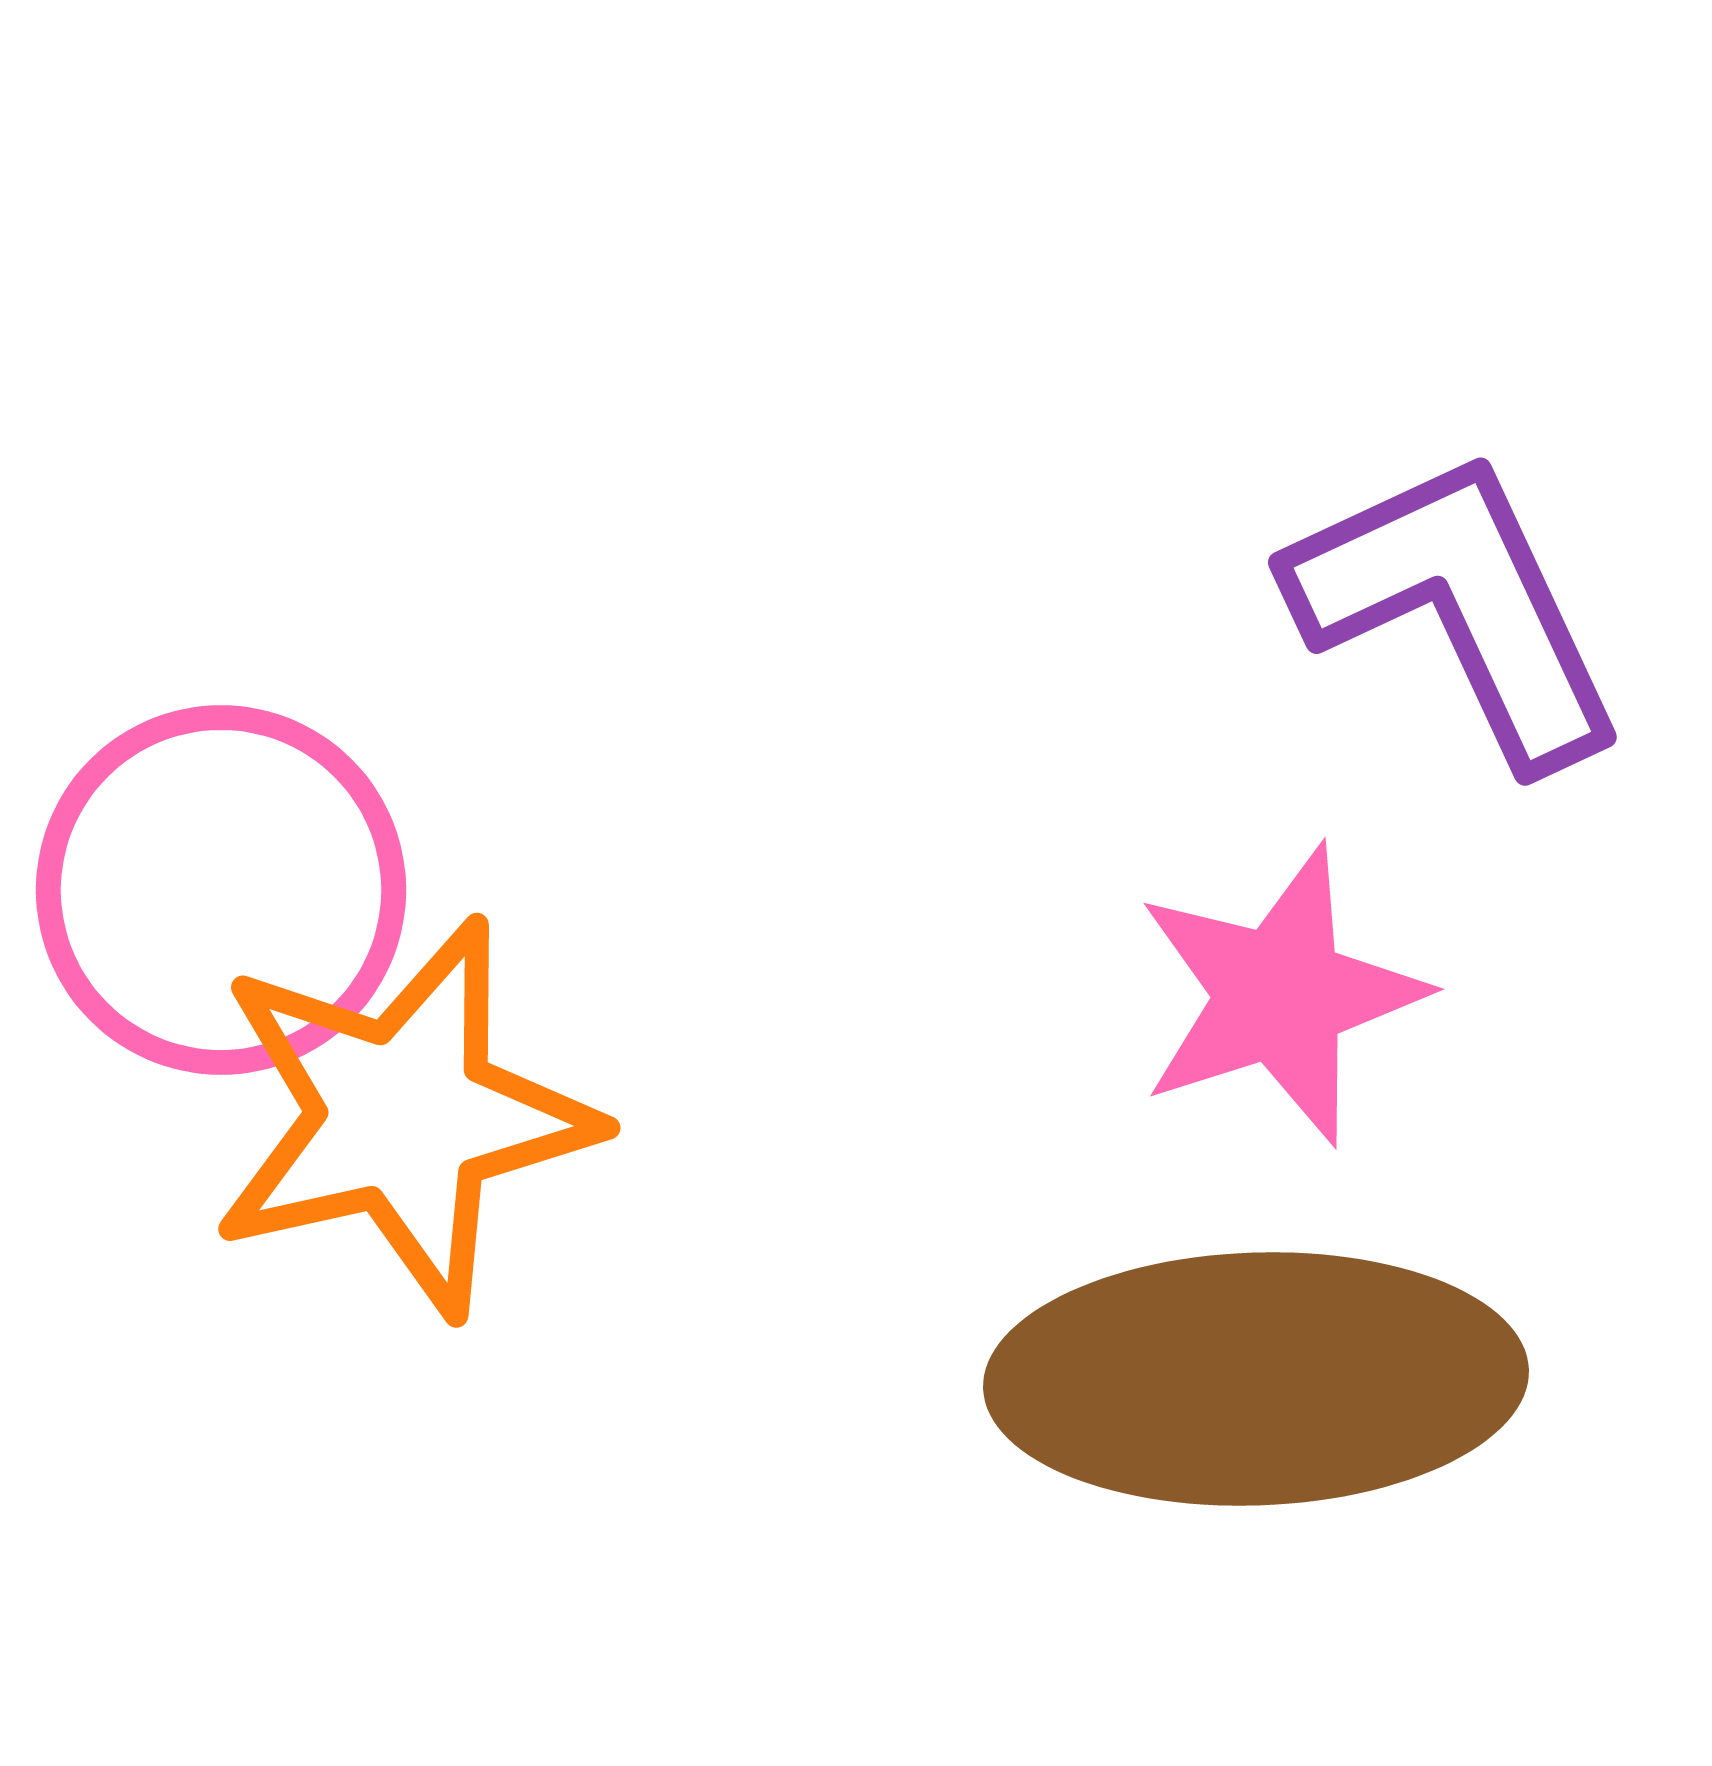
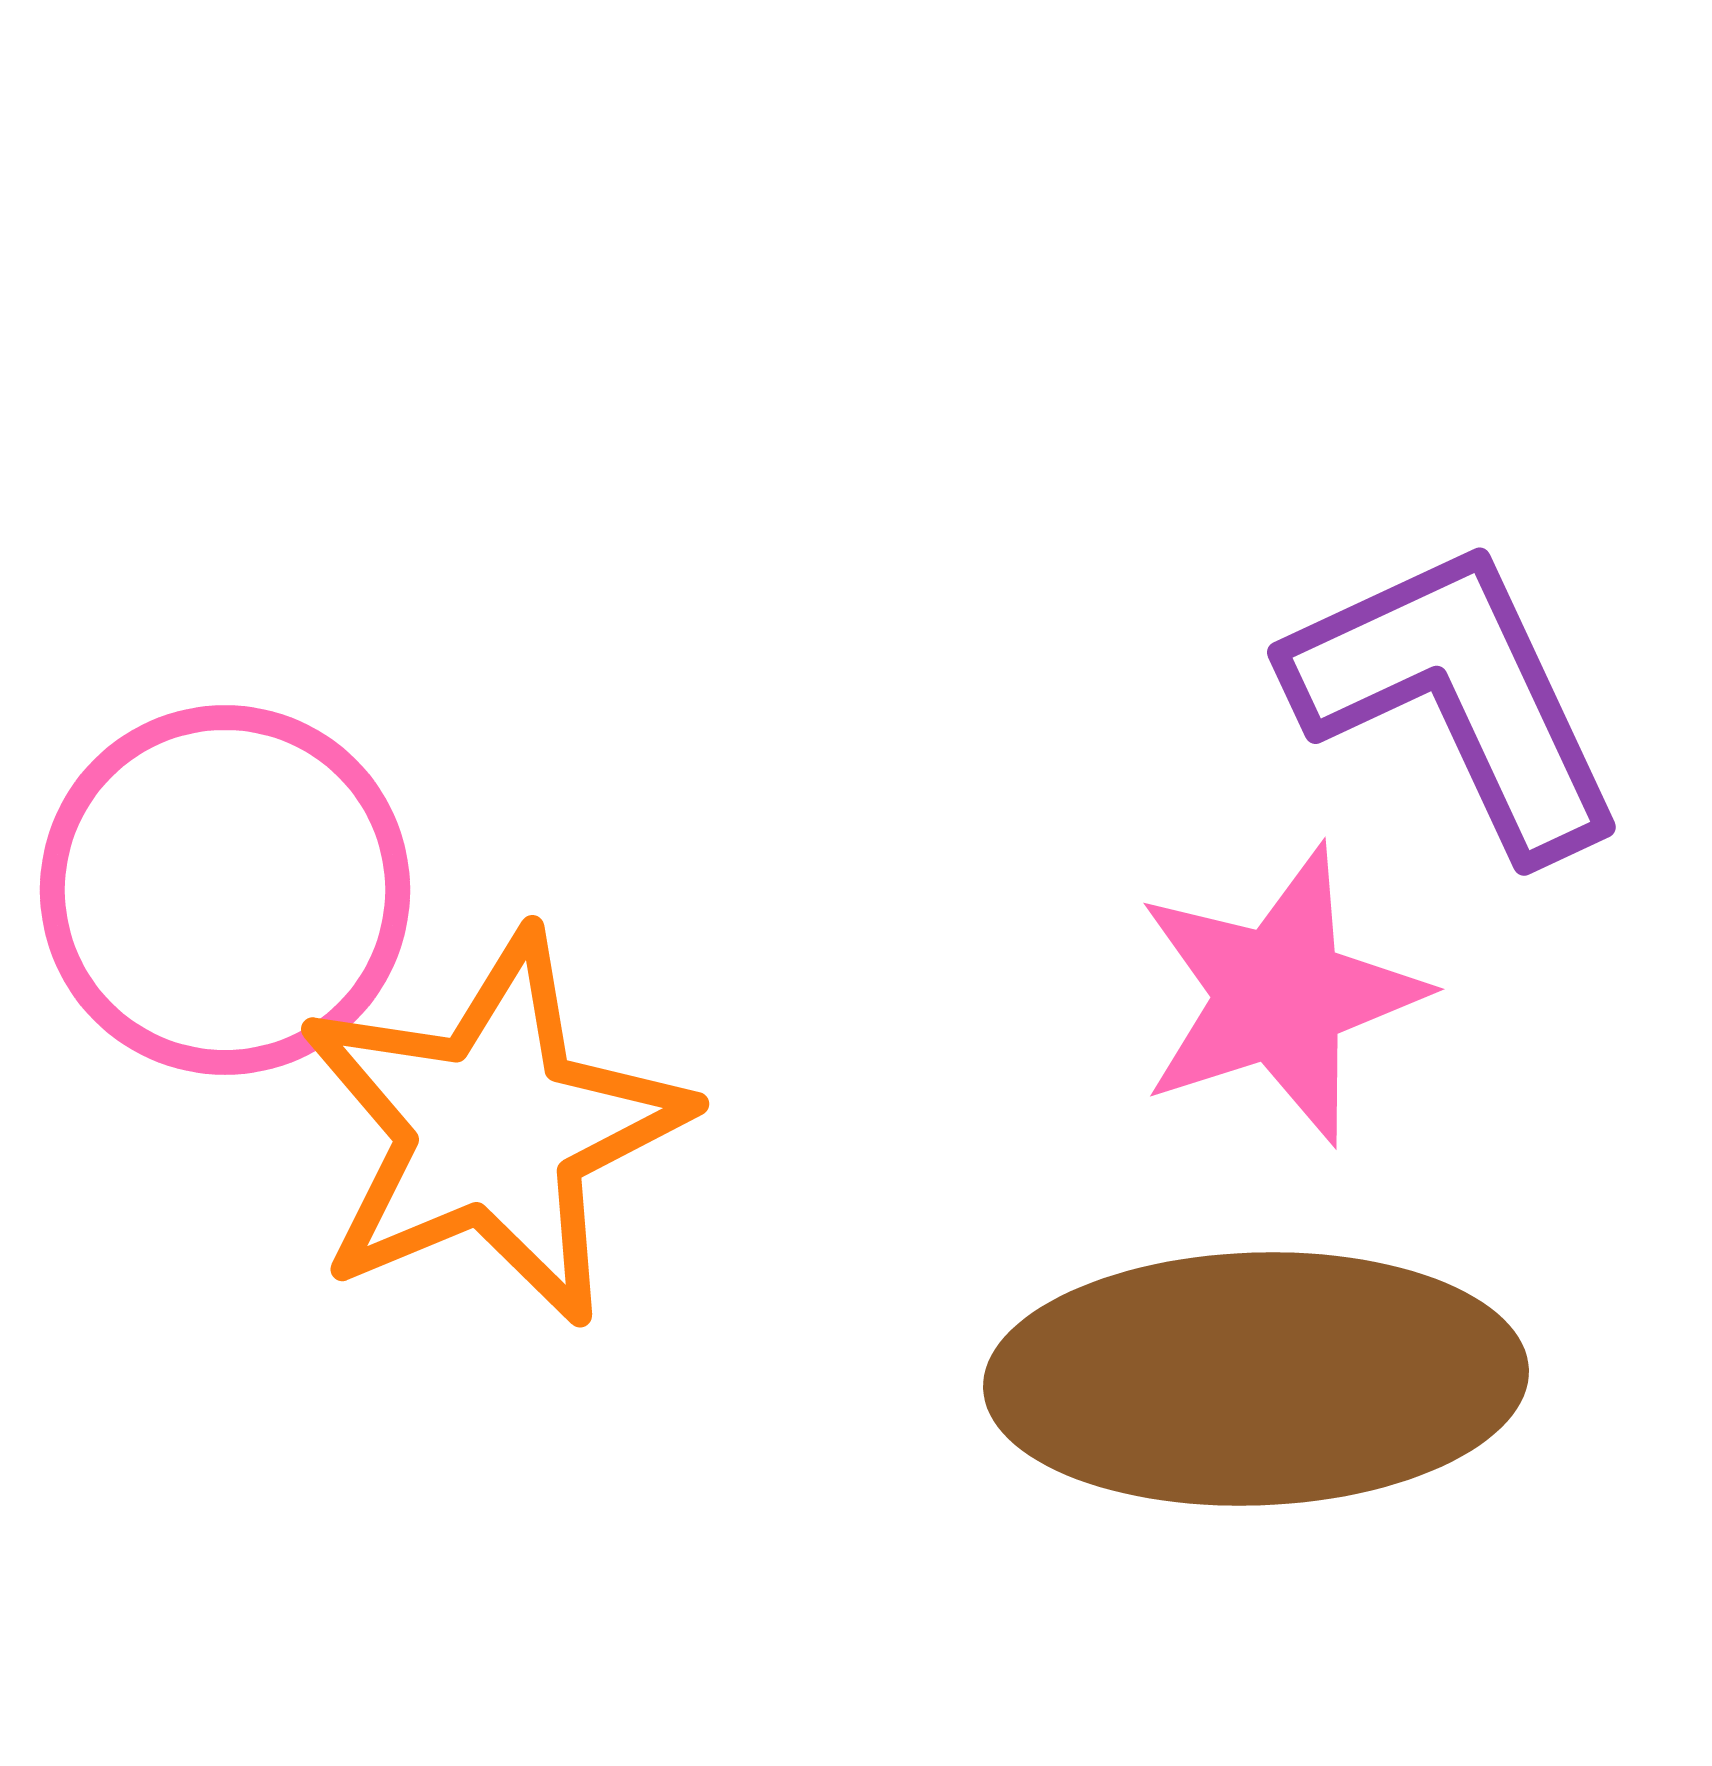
purple L-shape: moved 1 px left, 90 px down
pink circle: moved 4 px right
orange star: moved 90 px right, 12 px down; rotated 10 degrees counterclockwise
